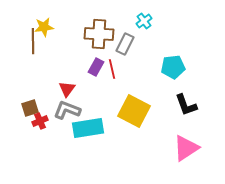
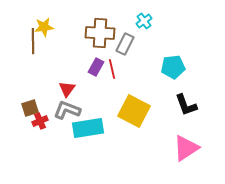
brown cross: moved 1 px right, 1 px up
